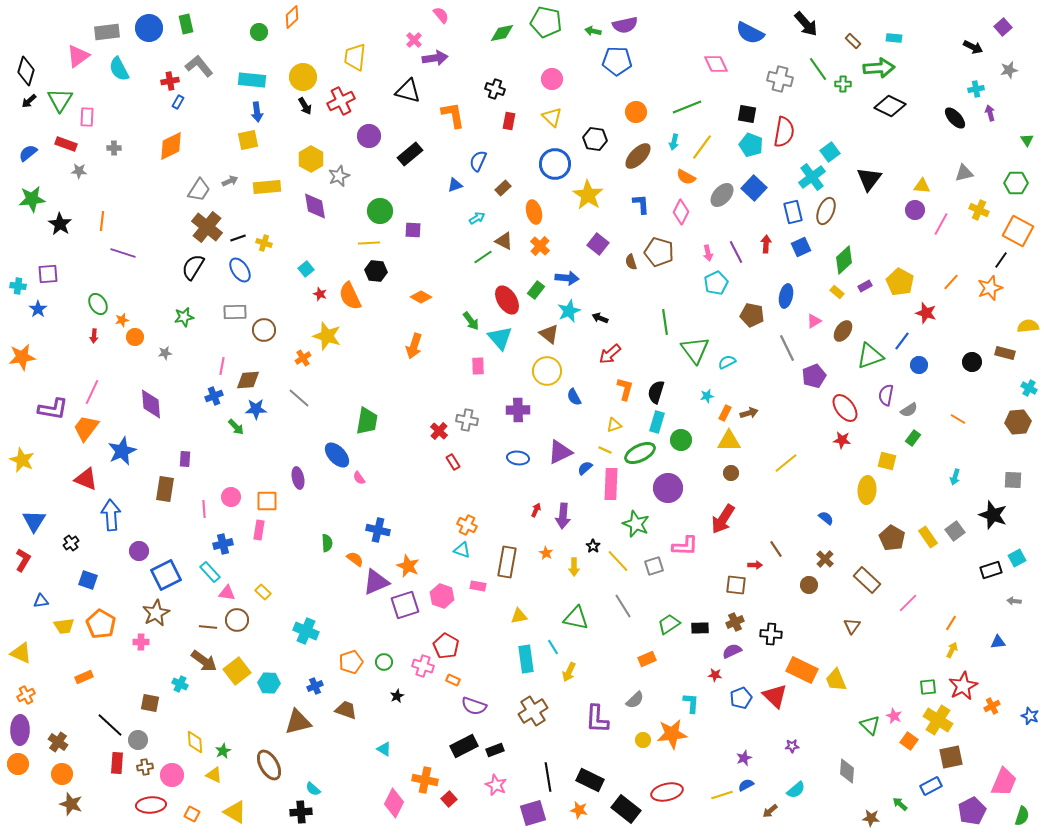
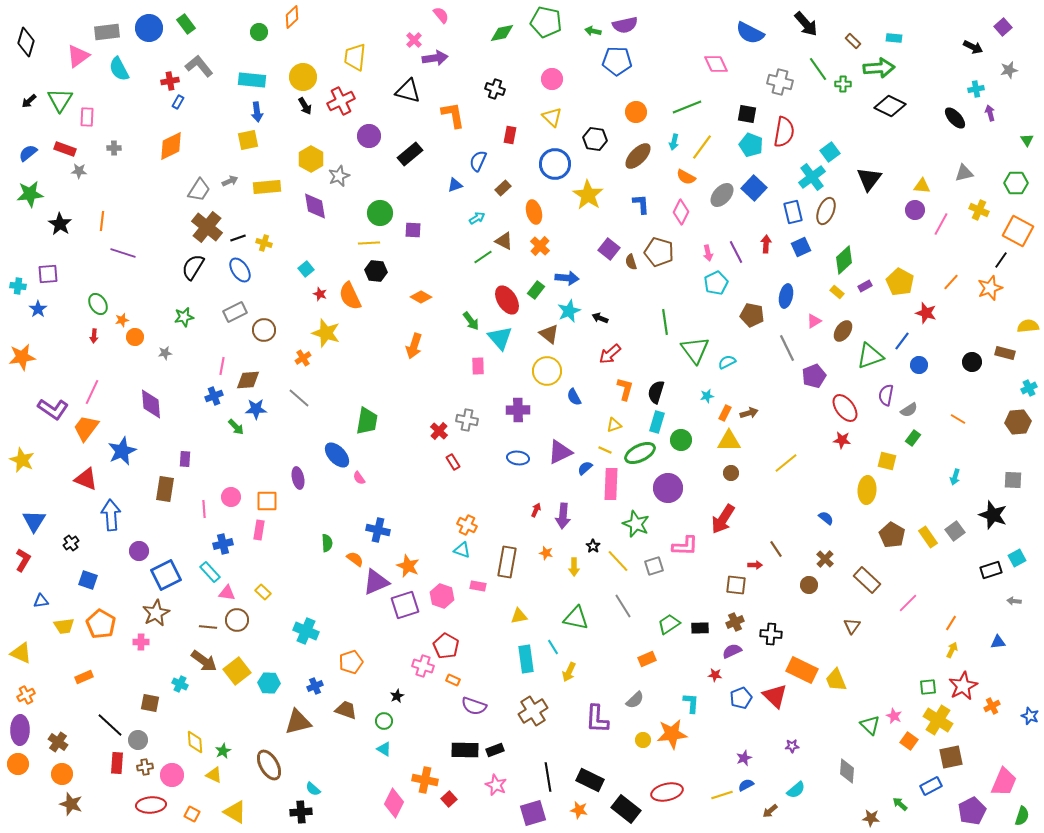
green rectangle at (186, 24): rotated 24 degrees counterclockwise
black diamond at (26, 71): moved 29 px up
gray cross at (780, 79): moved 3 px down
red rectangle at (509, 121): moved 1 px right, 14 px down
red rectangle at (66, 144): moved 1 px left, 5 px down
green star at (32, 199): moved 2 px left, 5 px up
green circle at (380, 211): moved 2 px down
purple square at (598, 244): moved 11 px right, 5 px down
gray rectangle at (235, 312): rotated 25 degrees counterclockwise
yellow star at (327, 336): moved 1 px left, 3 px up
cyan cross at (1029, 388): rotated 35 degrees clockwise
purple L-shape at (53, 409): rotated 24 degrees clockwise
brown pentagon at (892, 538): moved 3 px up
orange star at (546, 553): rotated 16 degrees counterclockwise
green circle at (384, 662): moved 59 px down
black rectangle at (464, 746): moved 1 px right, 4 px down; rotated 28 degrees clockwise
